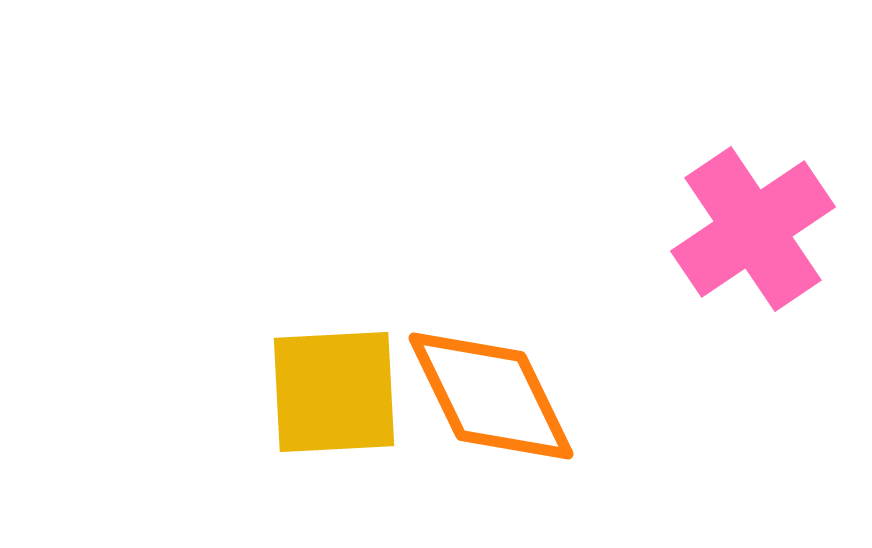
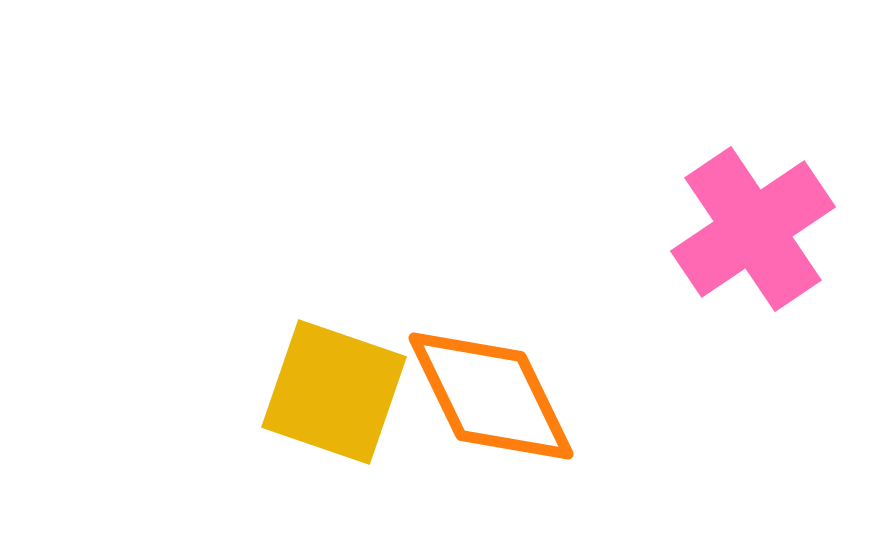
yellow square: rotated 22 degrees clockwise
